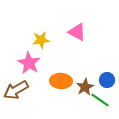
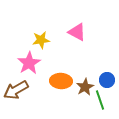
pink star: rotated 10 degrees clockwise
green line: rotated 36 degrees clockwise
